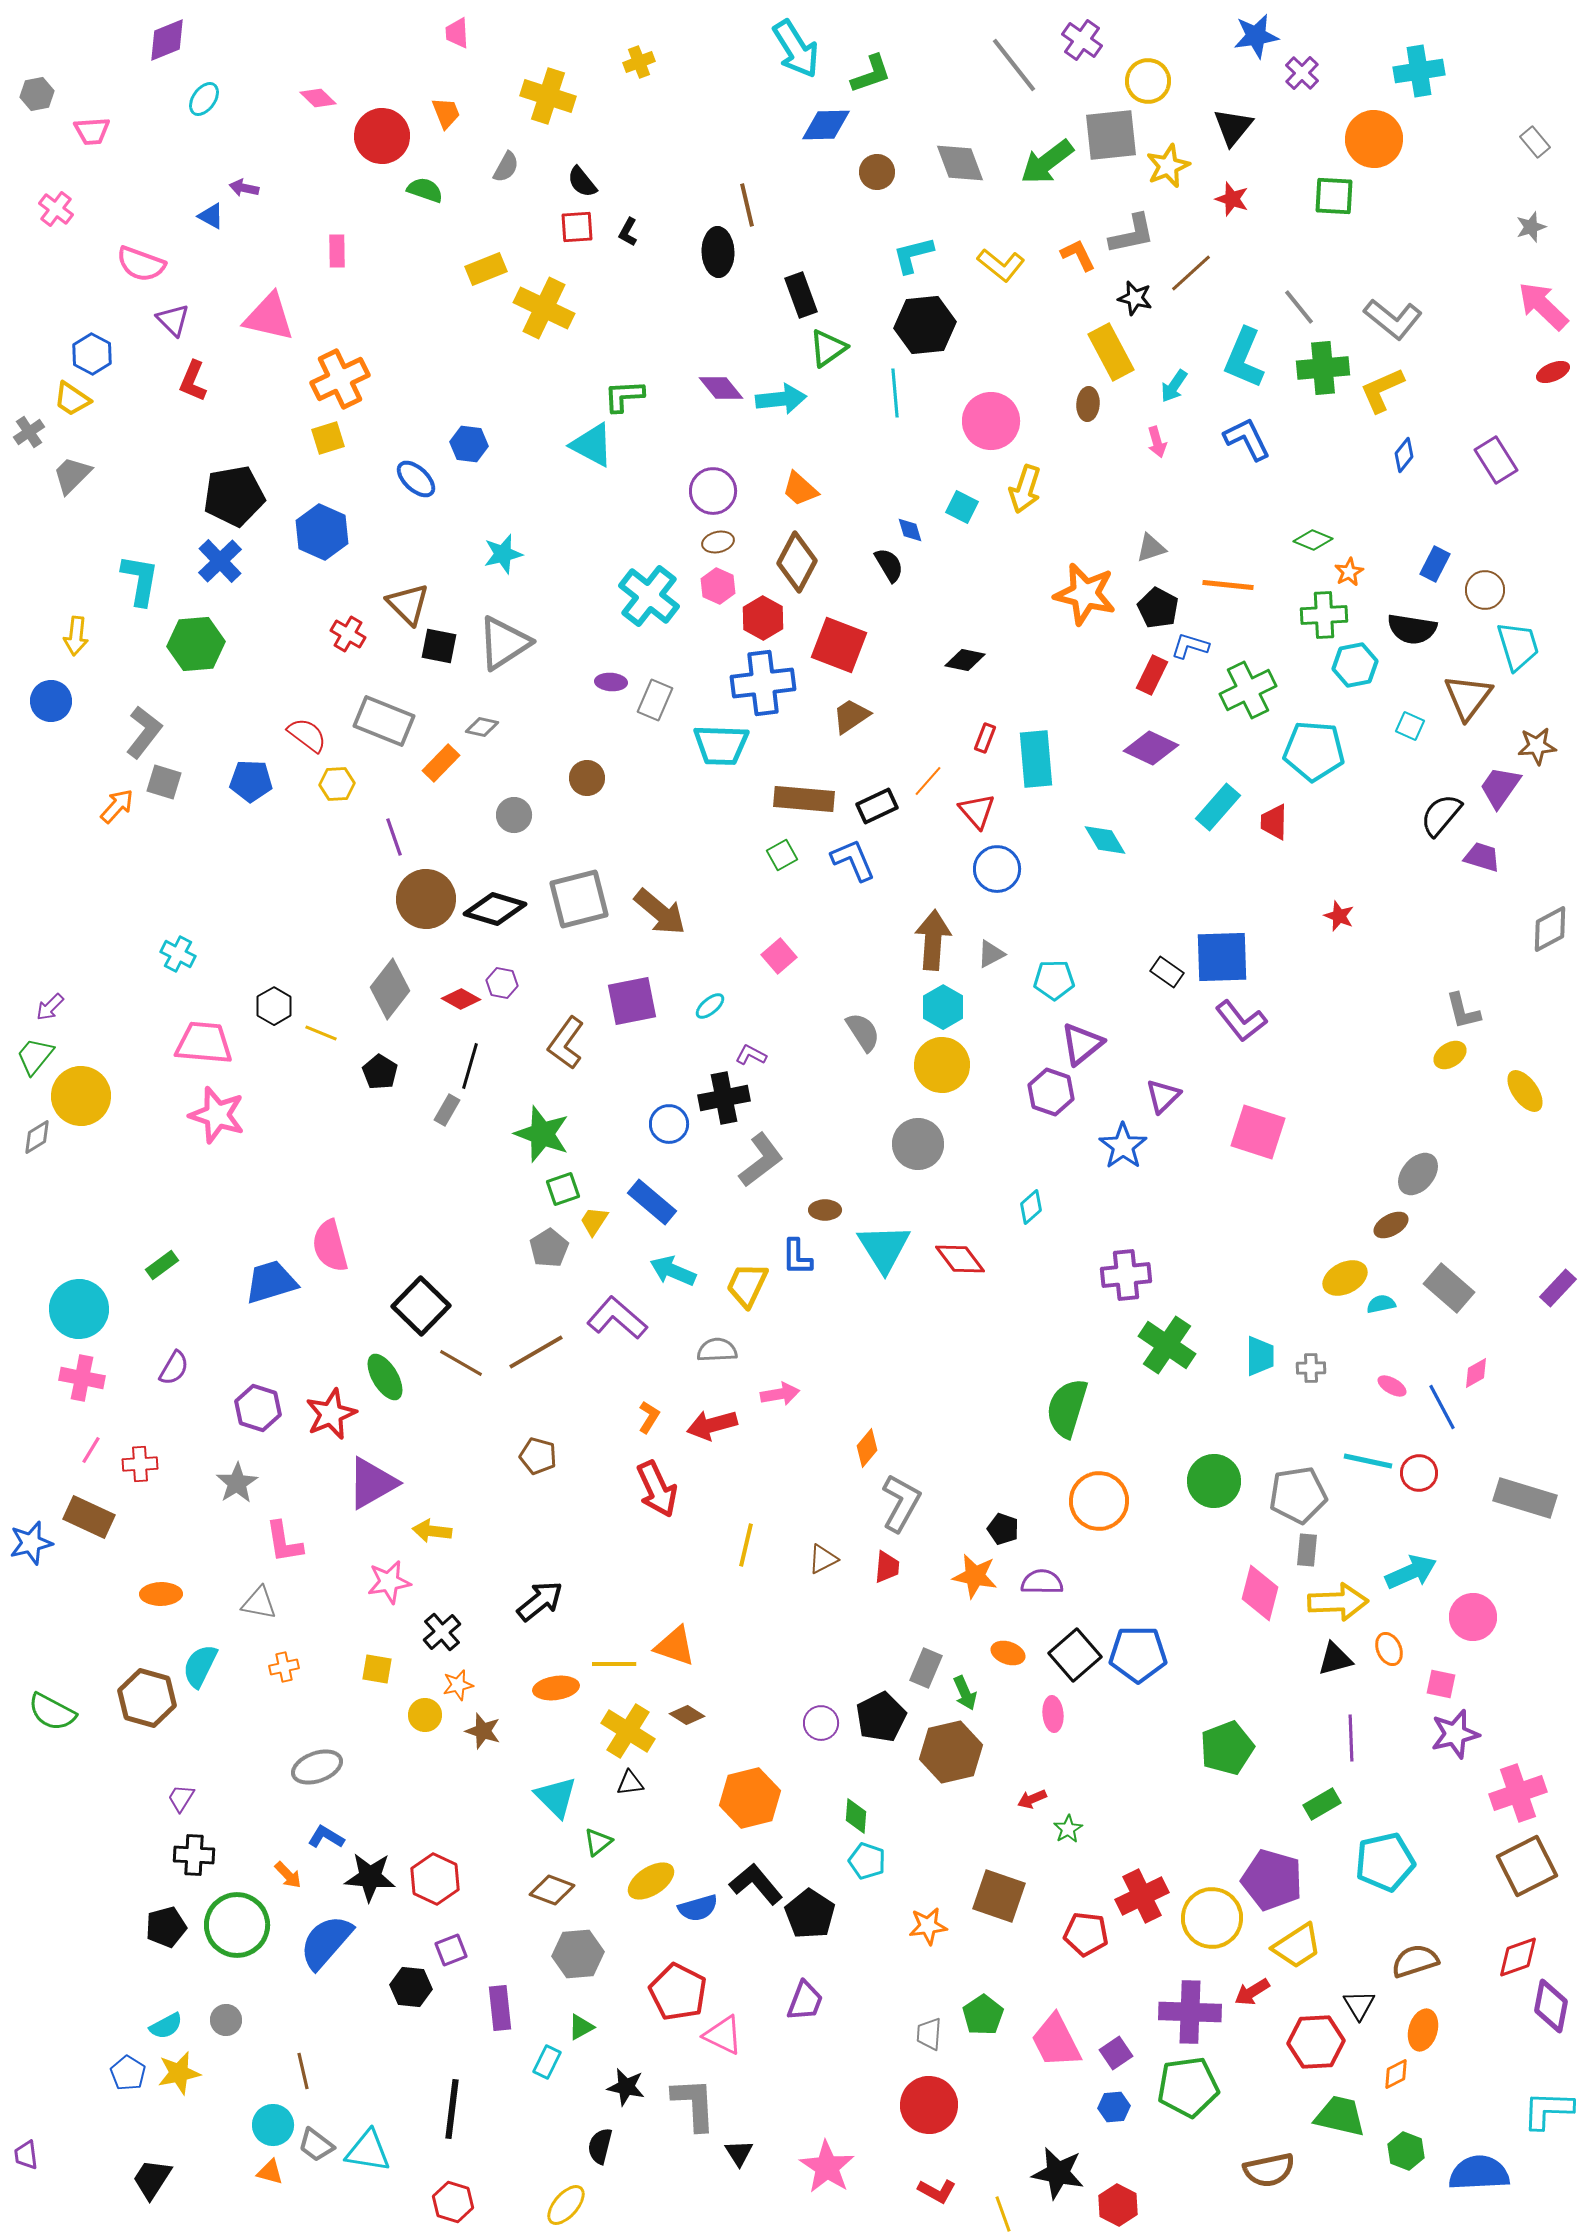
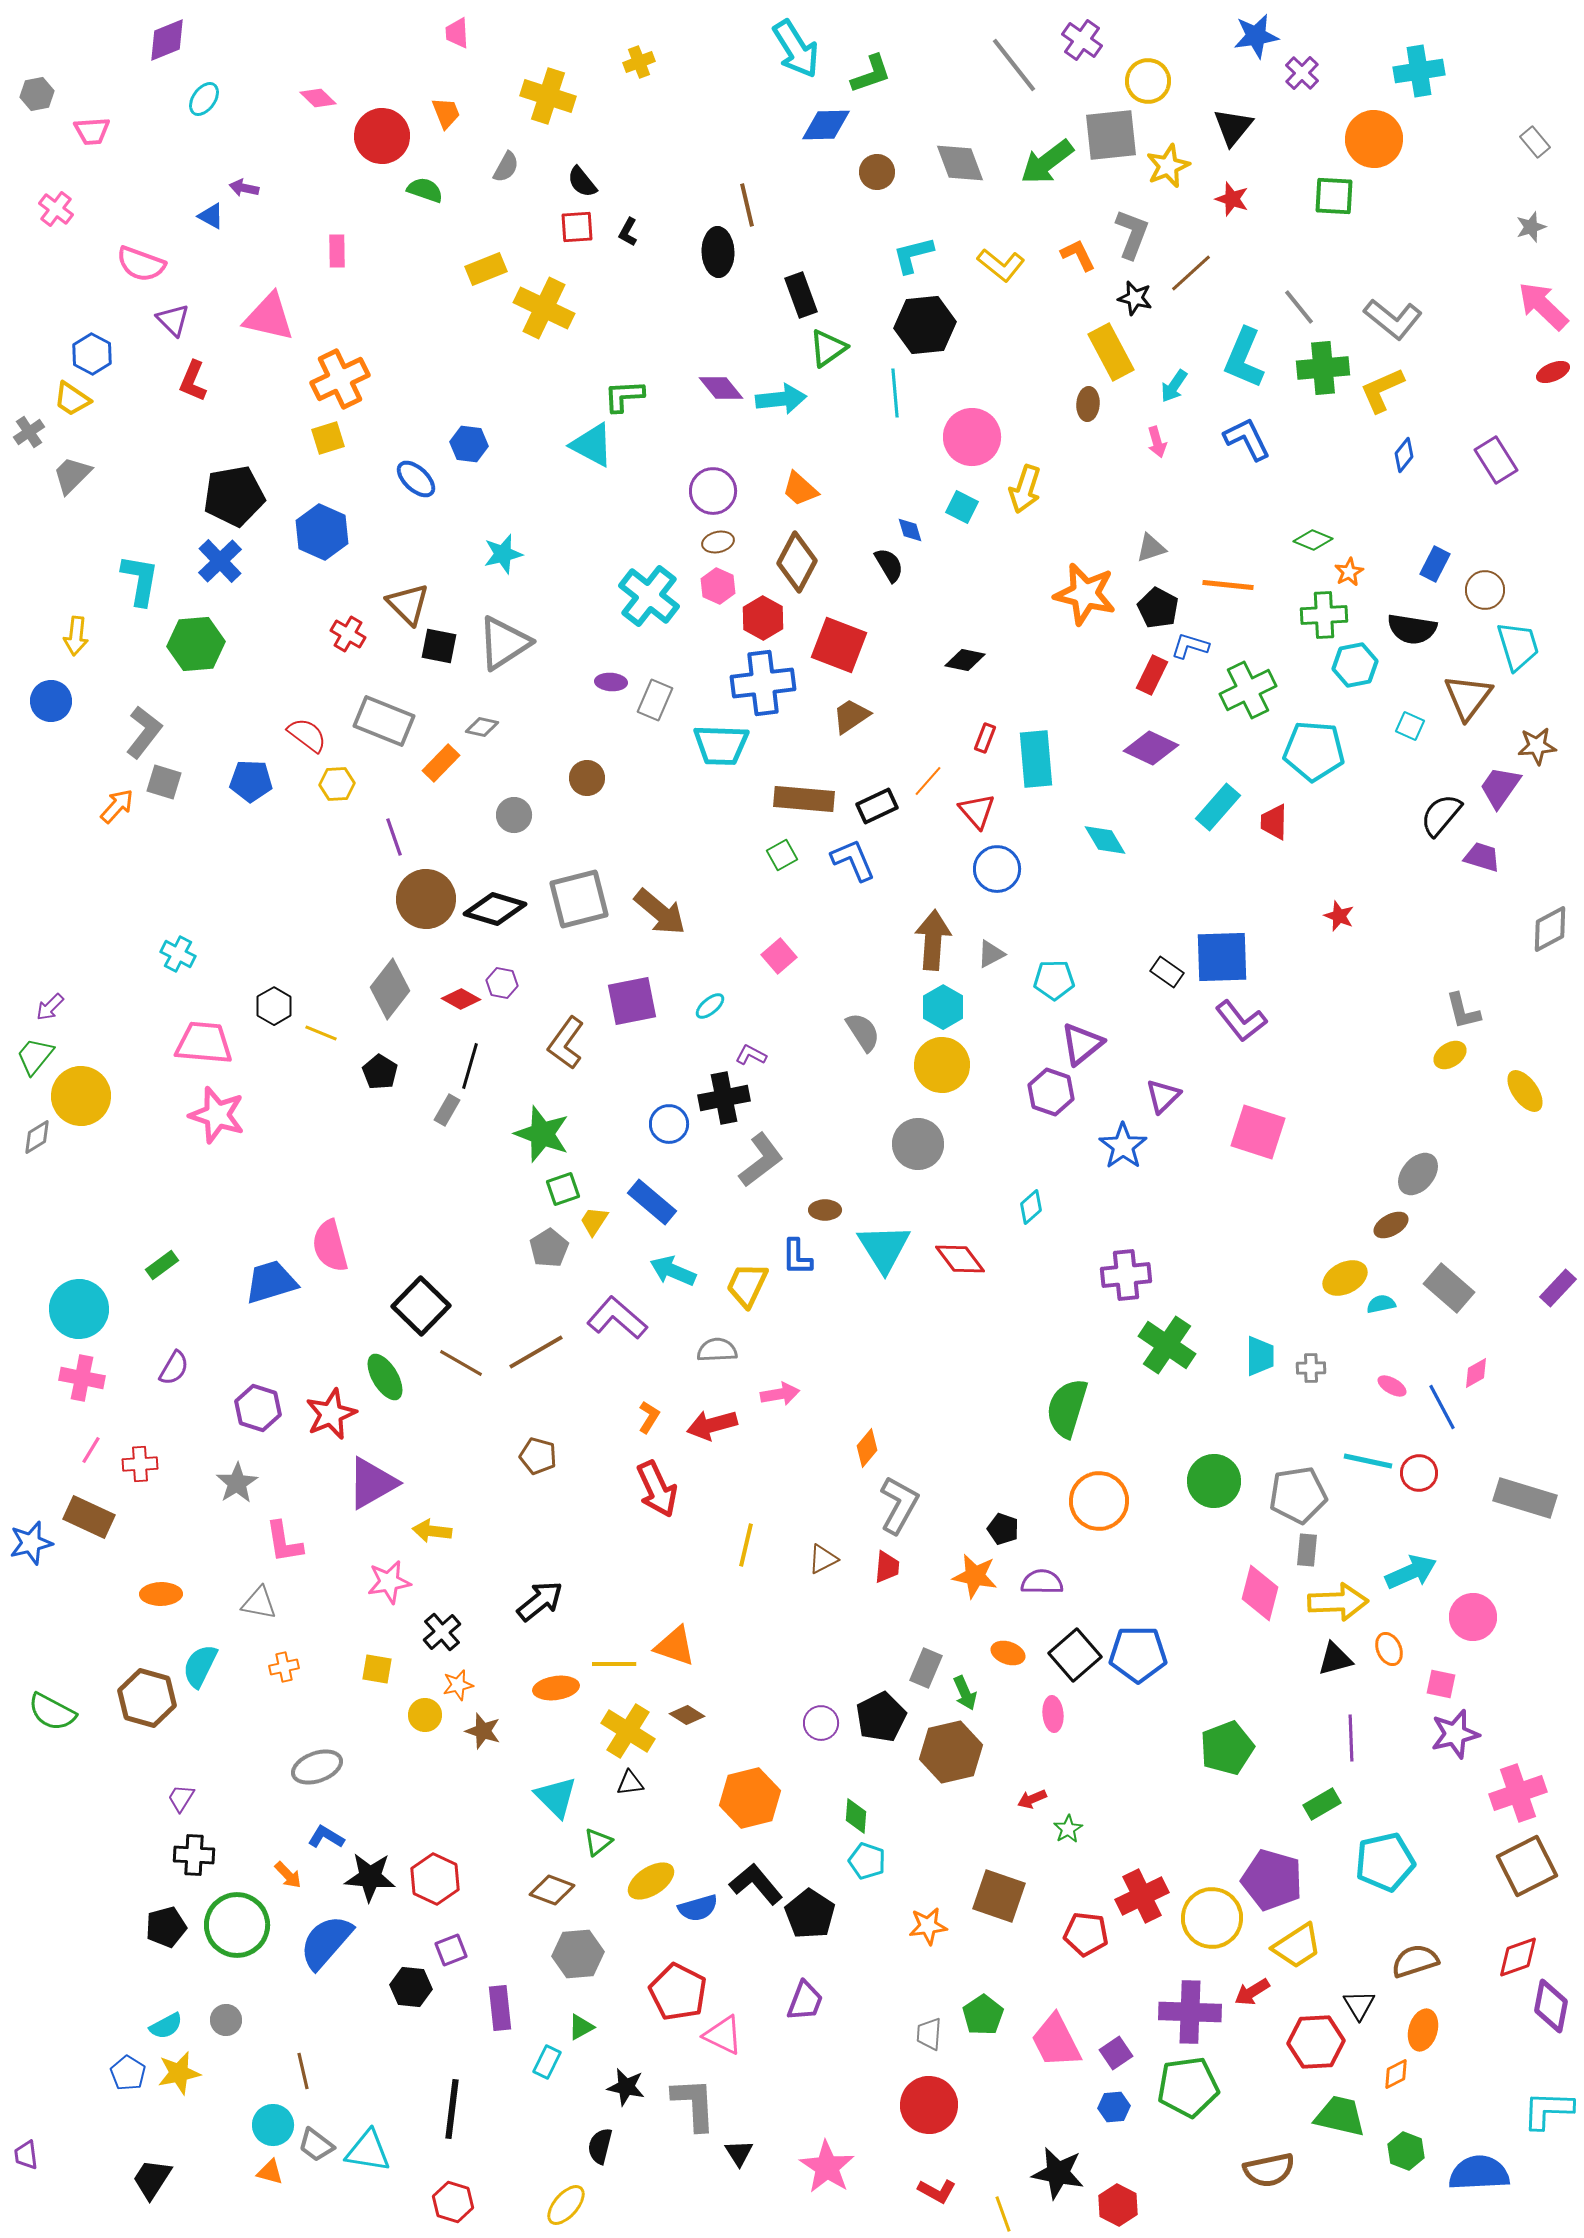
gray L-shape at (1132, 234): rotated 57 degrees counterclockwise
pink circle at (991, 421): moved 19 px left, 16 px down
gray L-shape at (901, 1503): moved 2 px left, 2 px down
